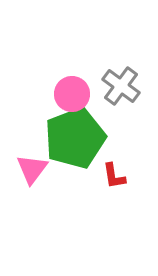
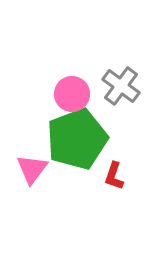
green pentagon: moved 2 px right, 1 px down
red L-shape: rotated 28 degrees clockwise
